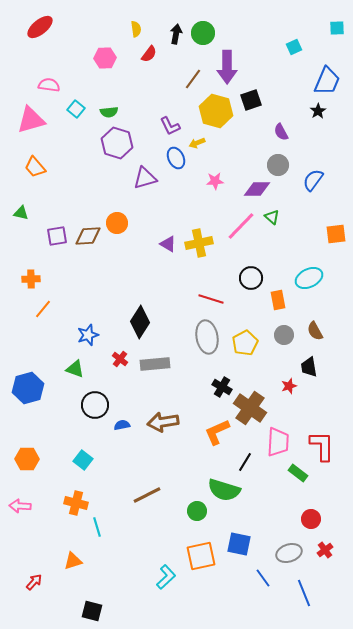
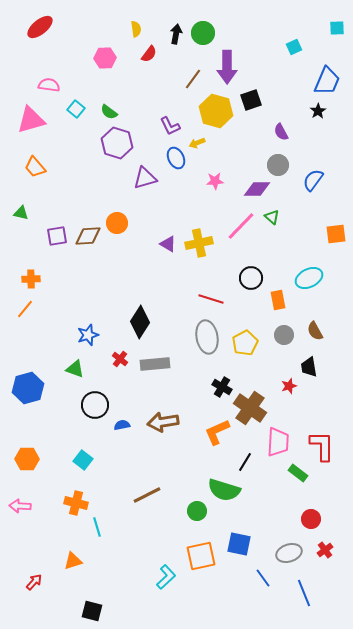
green semicircle at (109, 112): rotated 42 degrees clockwise
orange line at (43, 309): moved 18 px left
